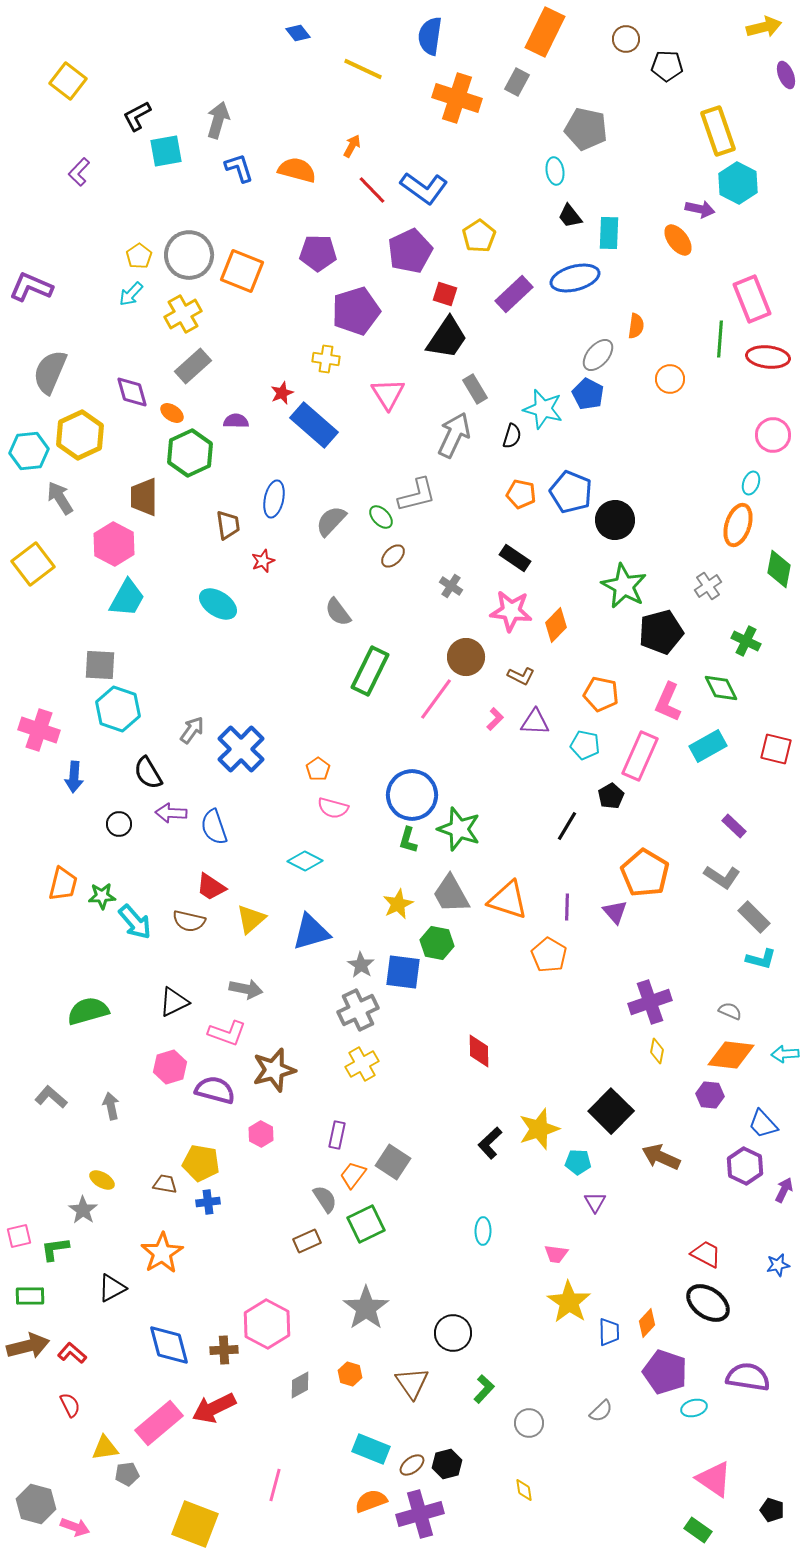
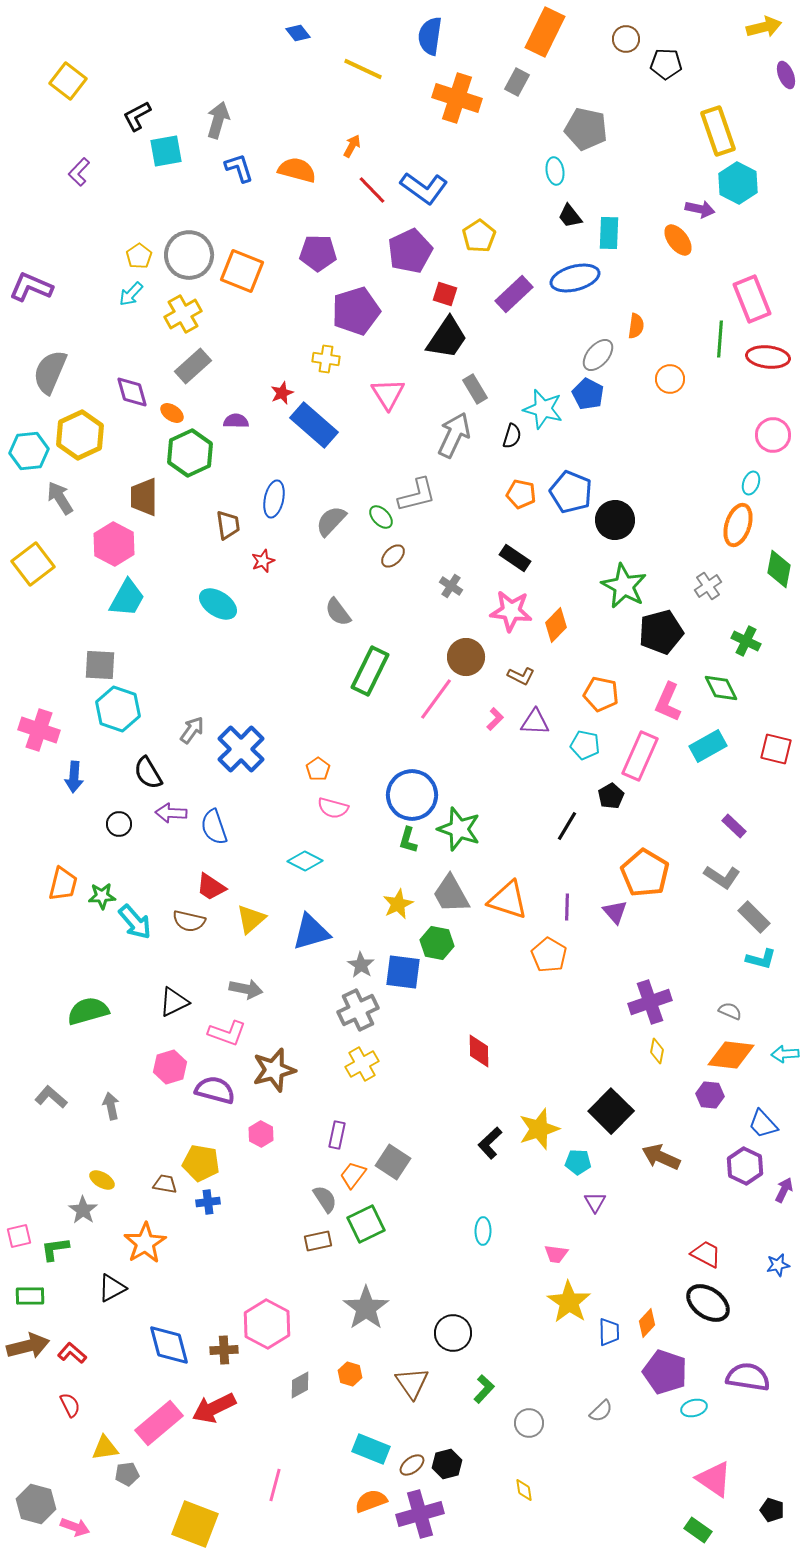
black pentagon at (667, 66): moved 1 px left, 2 px up
brown rectangle at (307, 1241): moved 11 px right; rotated 12 degrees clockwise
orange star at (162, 1253): moved 17 px left, 10 px up
